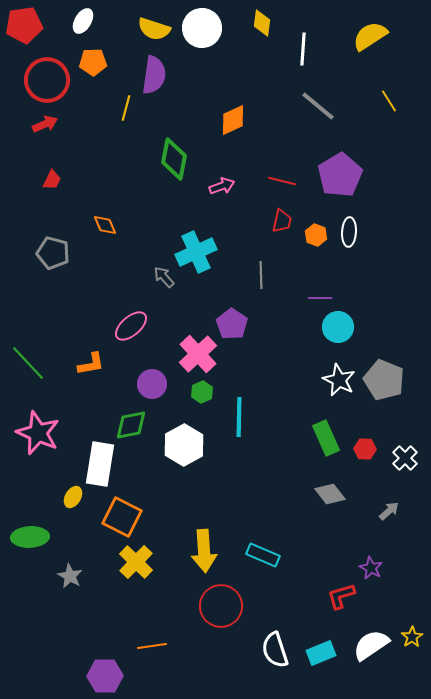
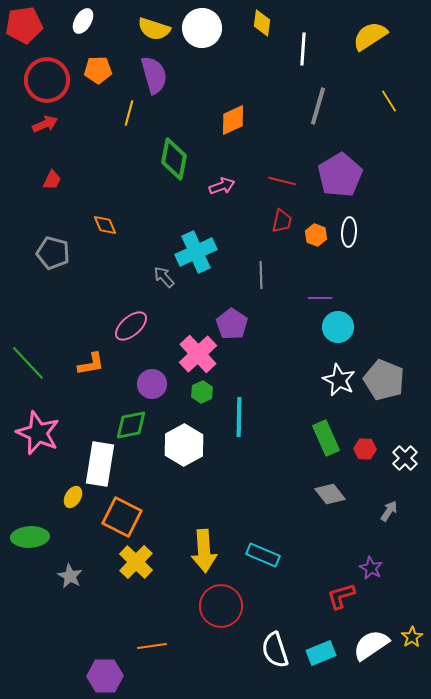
orange pentagon at (93, 62): moved 5 px right, 8 px down
purple semicircle at (154, 75): rotated 24 degrees counterclockwise
gray line at (318, 106): rotated 66 degrees clockwise
yellow line at (126, 108): moved 3 px right, 5 px down
gray arrow at (389, 511): rotated 15 degrees counterclockwise
